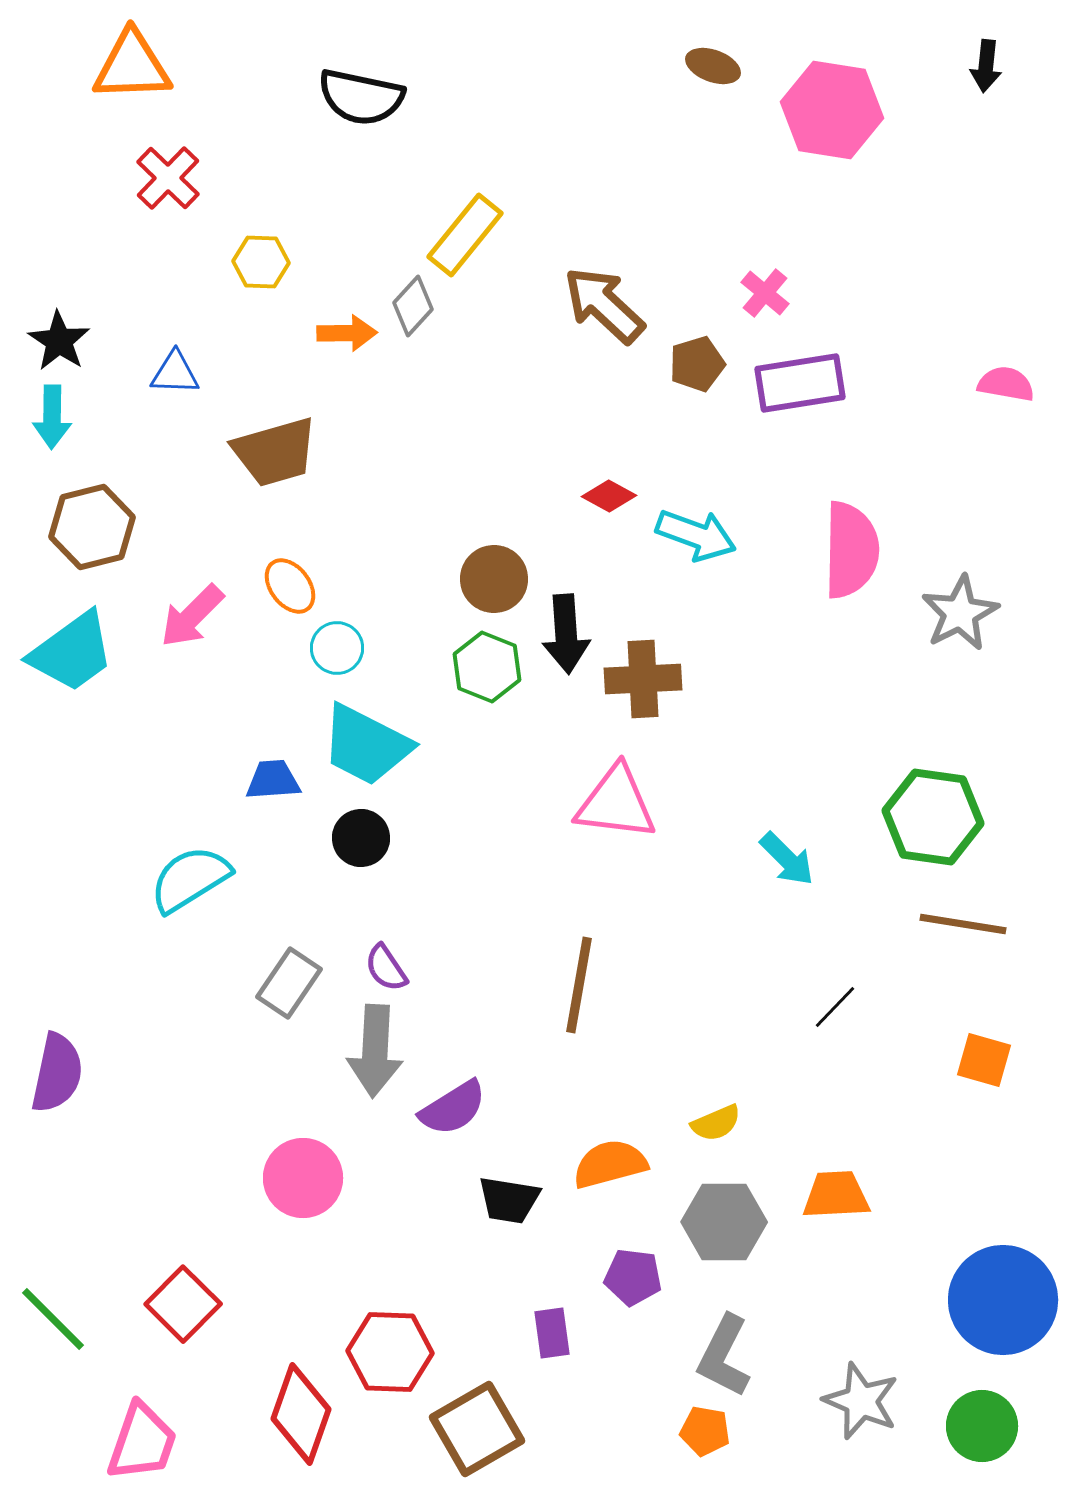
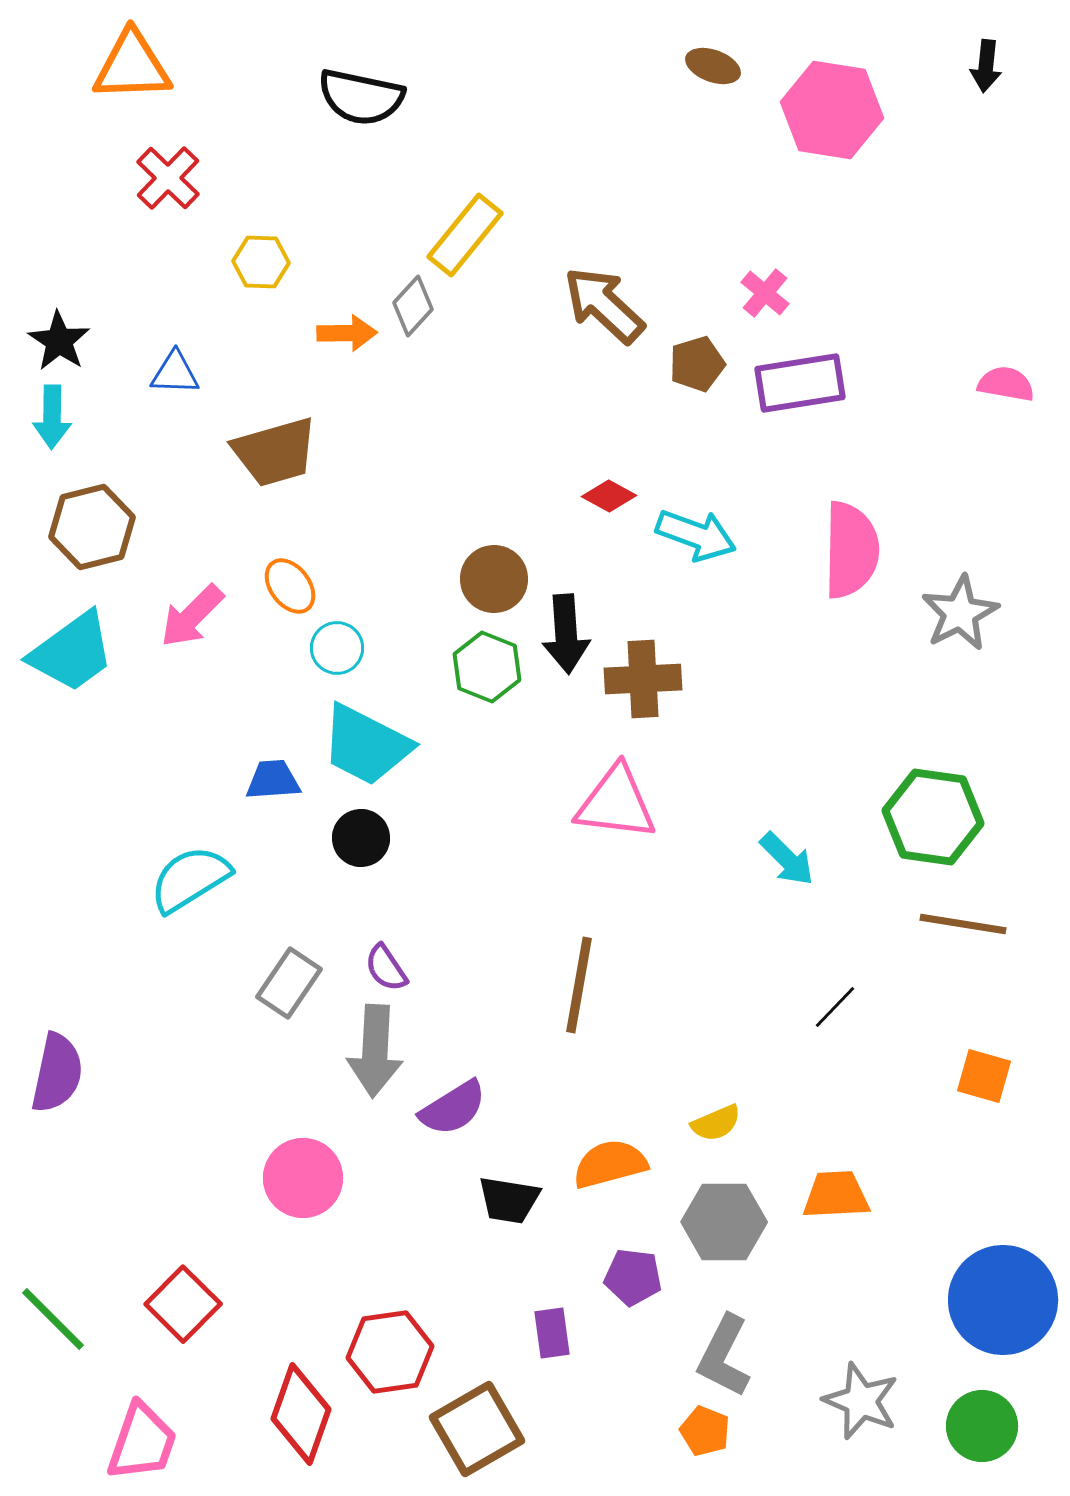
orange square at (984, 1060): moved 16 px down
red hexagon at (390, 1352): rotated 10 degrees counterclockwise
orange pentagon at (705, 1431): rotated 12 degrees clockwise
